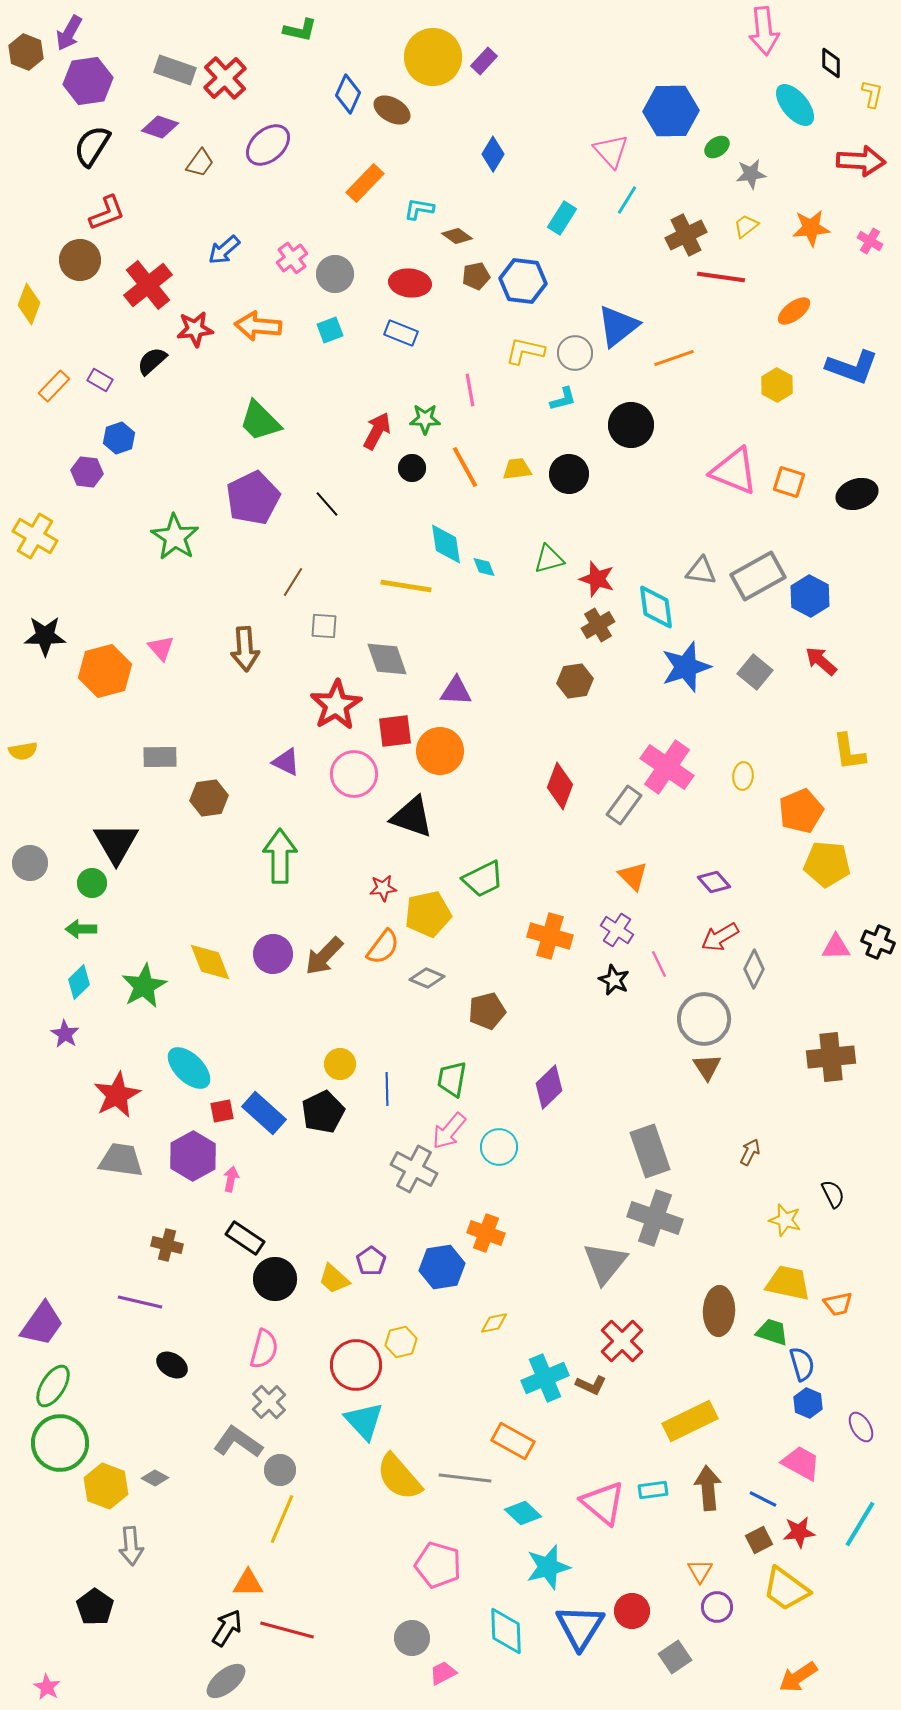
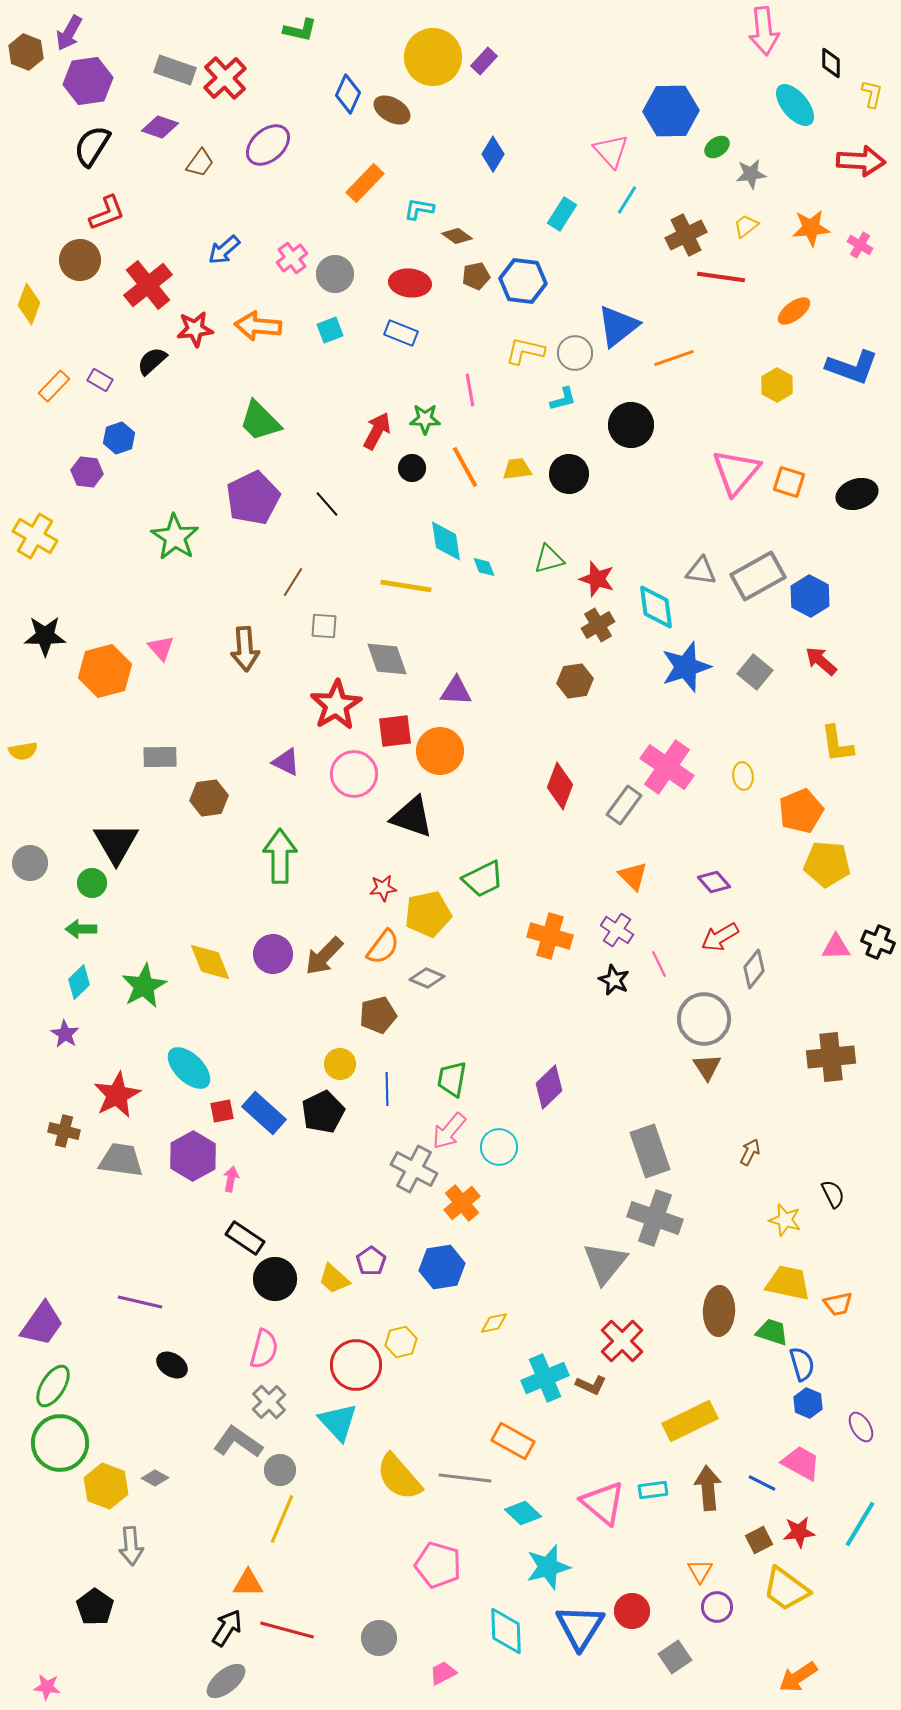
cyan rectangle at (562, 218): moved 4 px up
pink cross at (870, 241): moved 10 px left, 4 px down
pink triangle at (734, 471): moved 2 px right, 1 px down; rotated 48 degrees clockwise
cyan diamond at (446, 544): moved 3 px up
yellow L-shape at (849, 752): moved 12 px left, 8 px up
yellow ellipse at (743, 776): rotated 12 degrees counterclockwise
gray diamond at (754, 969): rotated 12 degrees clockwise
brown pentagon at (487, 1011): moved 109 px left, 4 px down
orange cross at (486, 1233): moved 24 px left, 30 px up; rotated 30 degrees clockwise
brown cross at (167, 1245): moved 103 px left, 114 px up
cyan triangle at (364, 1421): moved 26 px left, 1 px down
blue line at (763, 1499): moved 1 px left, 16 px up
gray circle at (412, 1638): moved 33 px left
pink star at (47, 1687): rotated 24 degrees counterclockwise
